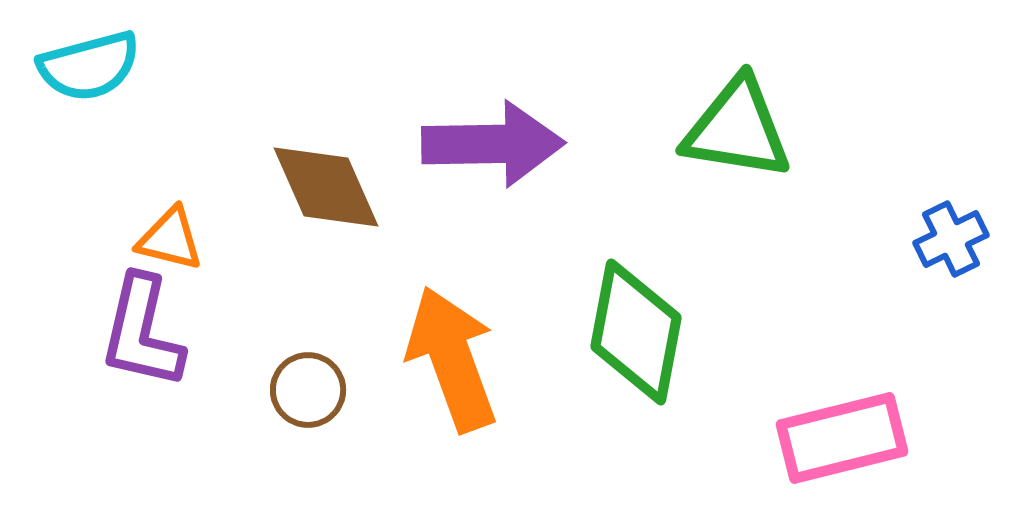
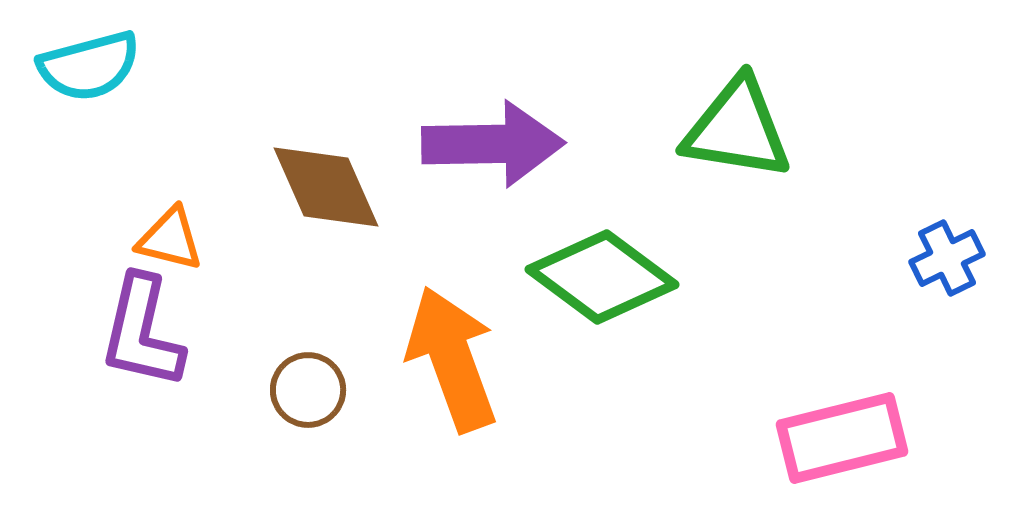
blue cross: moved 4 px left, 19 px down
green diamond: moved 34 px left, 55 px up; rotated 64 degrees counterclockwise
